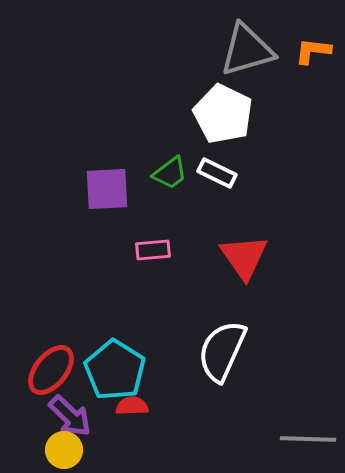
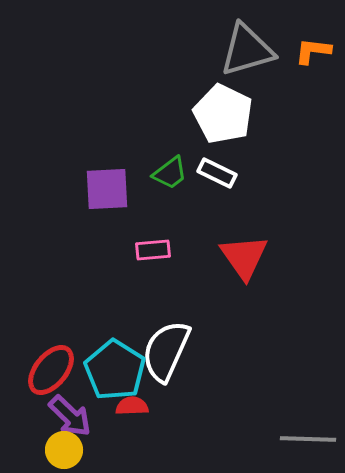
white semicircle: moved 56 px left
